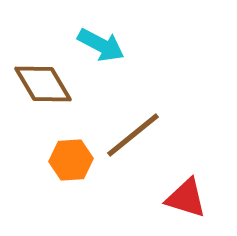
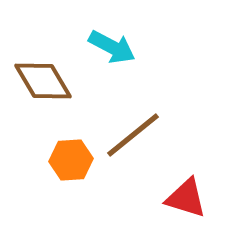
cyan arrow: moved 11 px right, 2 px down
brown diamond: moved 3 px up
